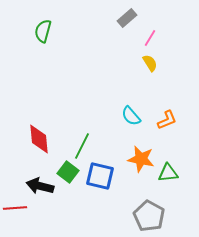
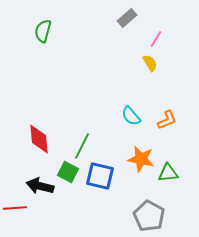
pink line: moved 6 px right, 1 px down
green square: rotated 10 degrees counterclockwise
